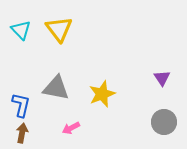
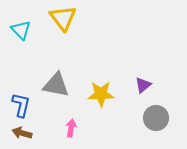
yellow triangle: moved 4 px right, 11 px up
purple triangle: moved 19 px left, 7 px down; rotated 24 degrees clockwise
gray triangle: moved 3 px up
yellow star: moved 1 px left; rotated 20 degrees clockwise
gray circle: moved 8 px left, 4 px up
pink arrow: rotated 126 degrees clockwise
brown arrow: rotated 84 degrees counterclockwise
